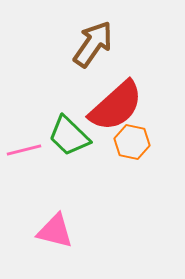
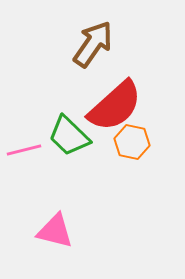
red semicircle: moved 1 px left
